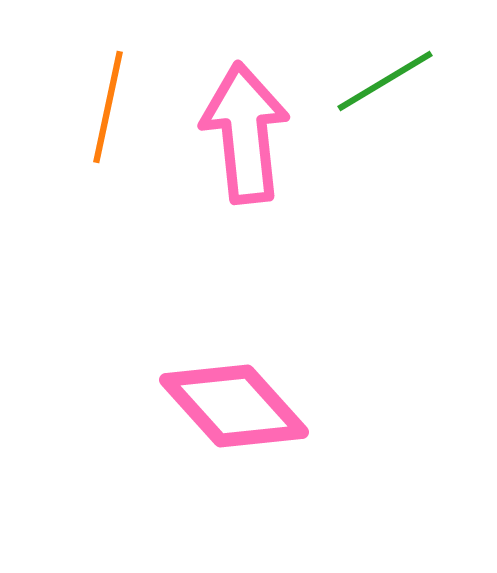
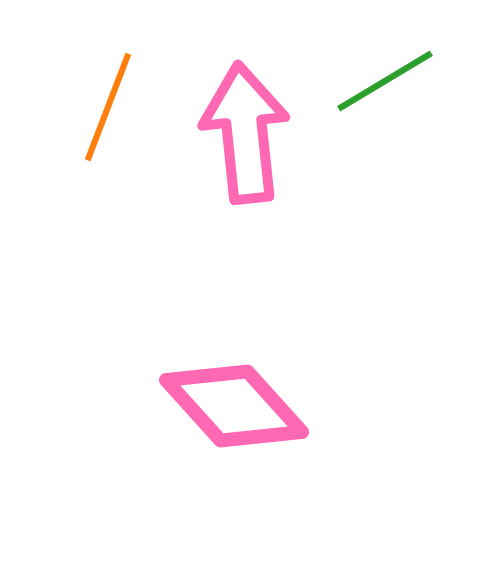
orange line: rotated 9 degrees clockwise
